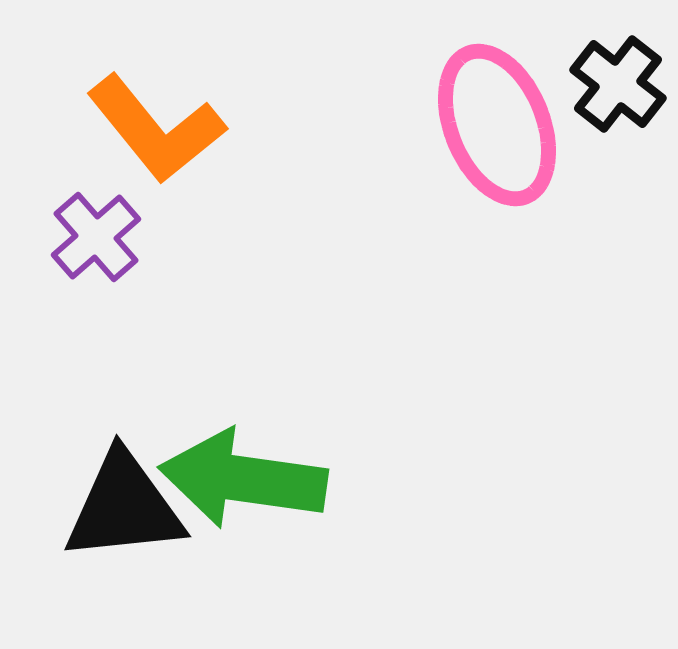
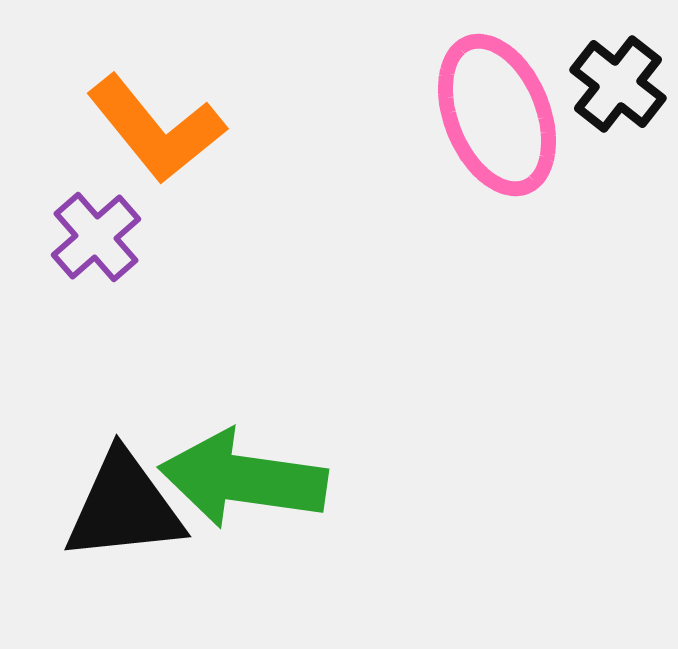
pink ellipse: moved 10 px up
